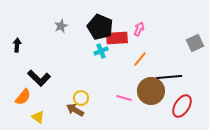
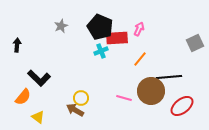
red ellipse: rotated 20 degrees clockwise
